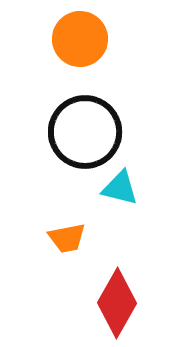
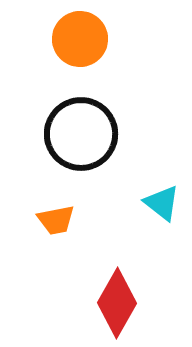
black circle: moved 4 px left, 2 px down
cyan triangle: moved 42 px right, 15 px down; rotated 24 degrees clockwise
orange trapezoid: moved 11 px left, 18 px up
